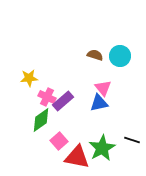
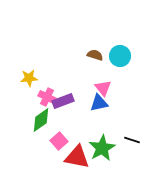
purple rectangle: rotated 20 degrees clockwise
